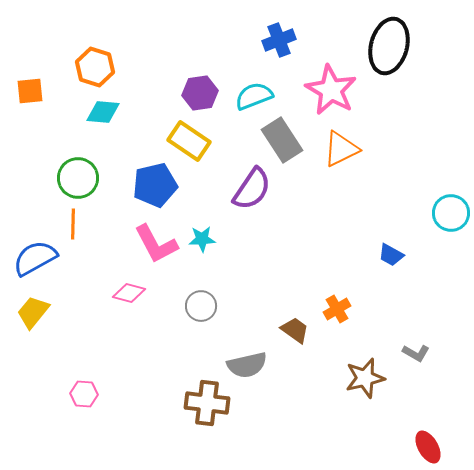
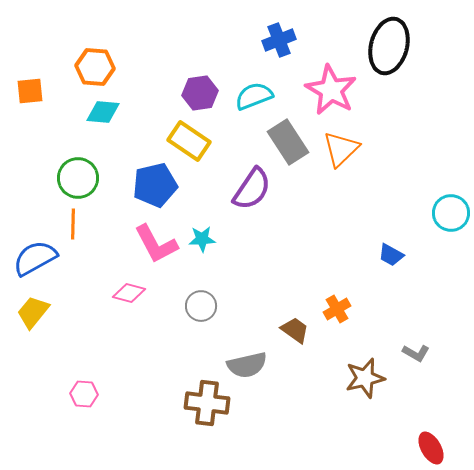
orange hexagon: rotated 12 degrees counterclockwise
gray rectangle: moved 6 px right, 2 px down
orange triangle: rotated 18 degrees counterclockwise
red ellipse: moved 3 px right, 1 px down
